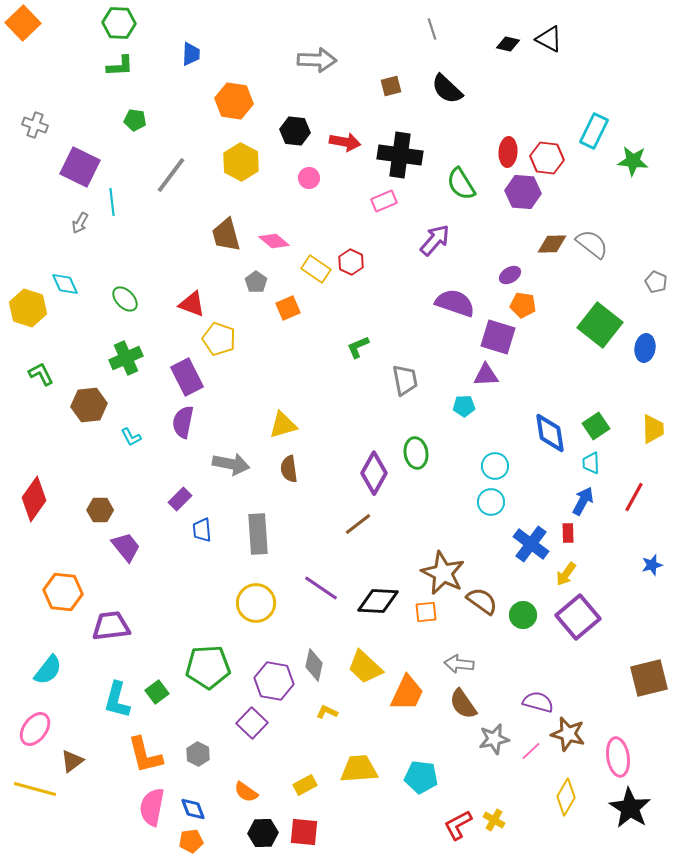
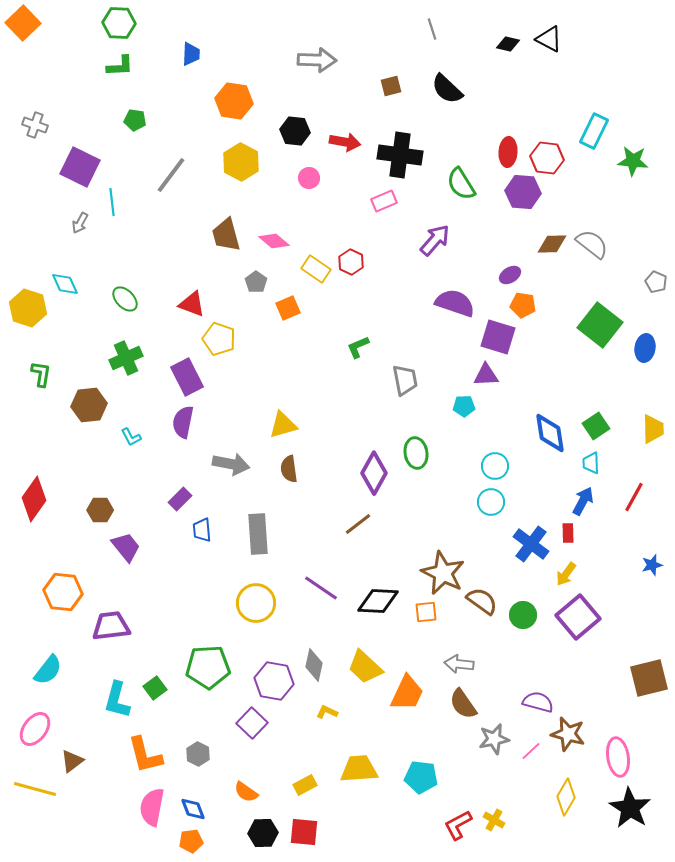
green L-shape at (41, 374): rotated 36 degrees clockwise
green square at (157, 692): moved 2 px left, 4 px up
